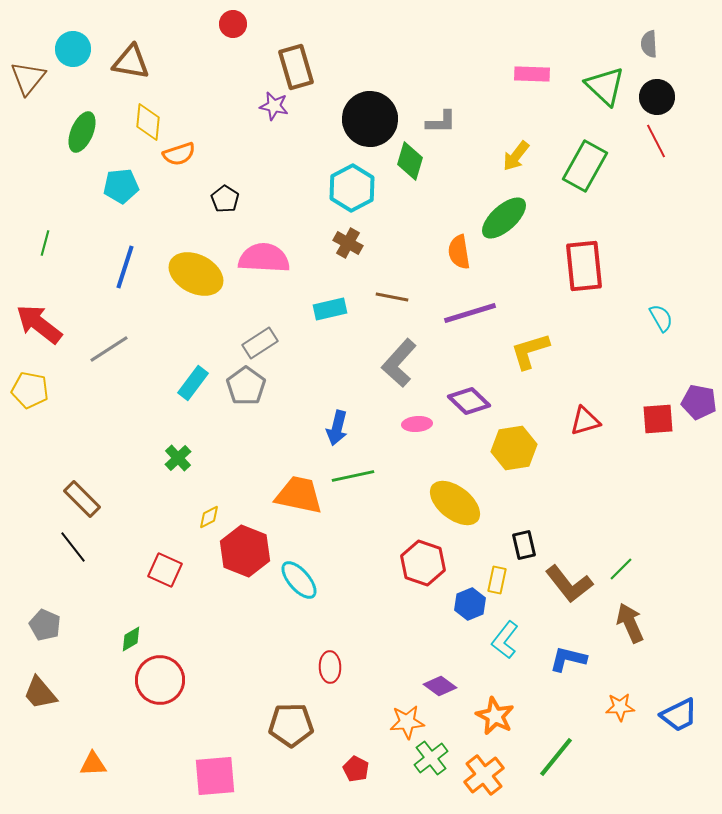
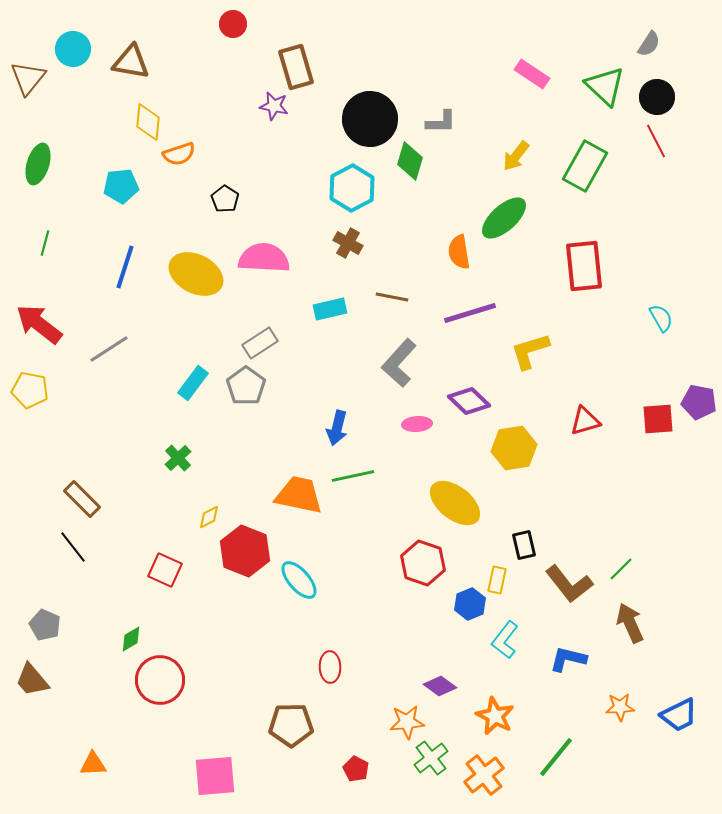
gray semicircle at (649, 44): rotated 144 degrees counterclockwise
pink rectangle at (532, 74): rotated 32 degrees clockwise
green ellipse at (82, 132): moved 44 px left, 32 px down; rotated 6 degrees counterclockwise
brown trapezoid at (40, 693): moved 8 px left, 13 px up
